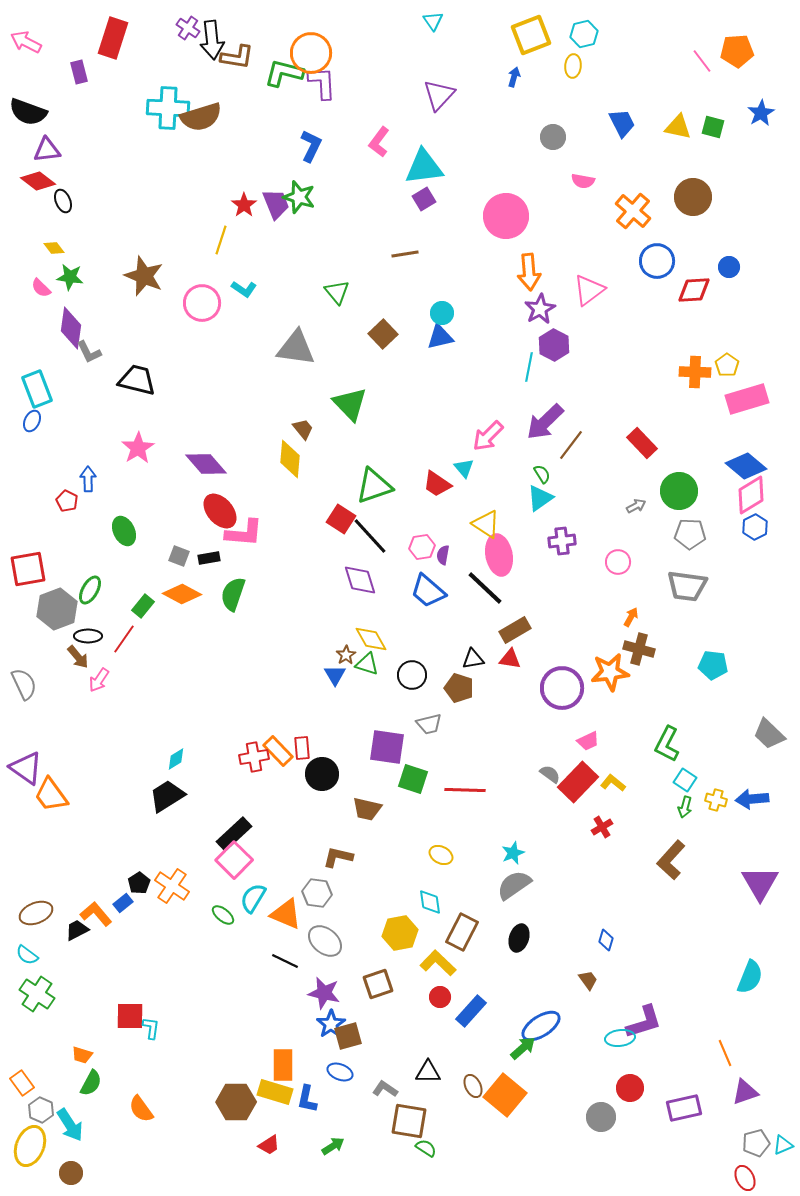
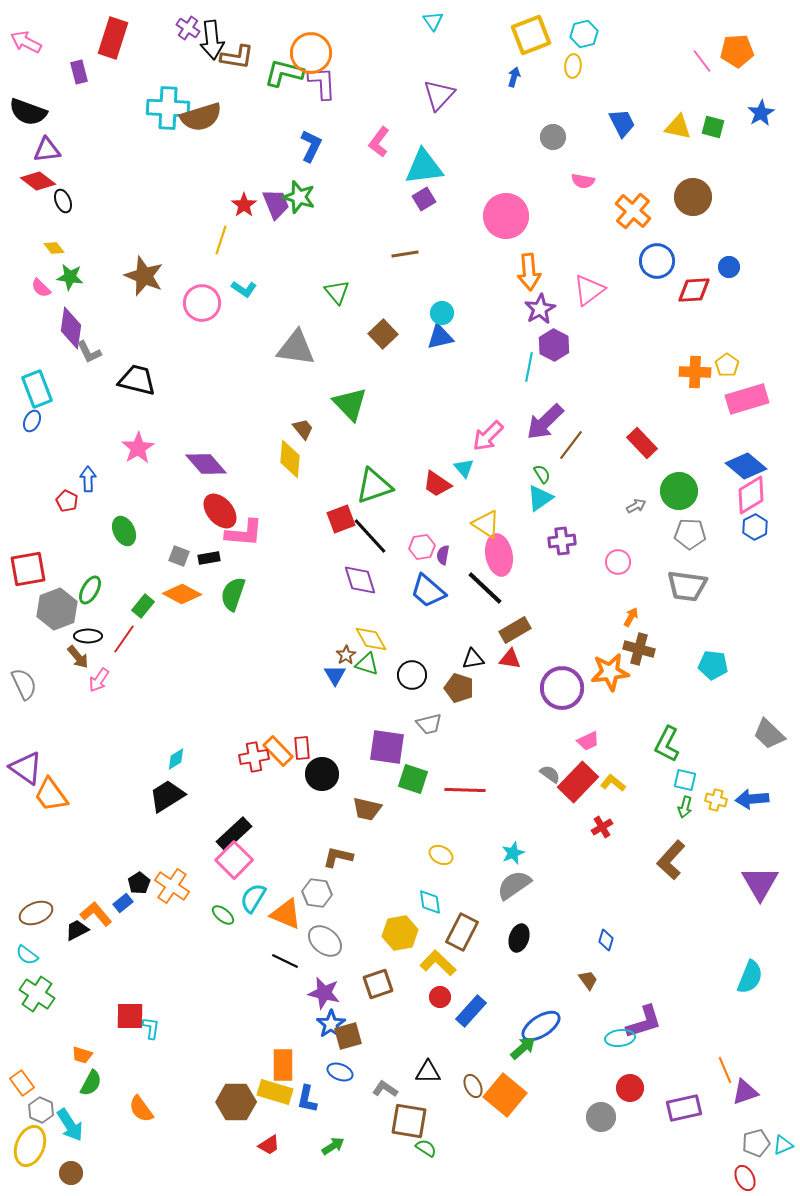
red square at (341, 519): rotated 36 degrees clockwise
cyan square at (685, 780): rotated 20 degrees counterclockwise
orange line at (725, 1053): moved 17 px down
